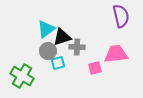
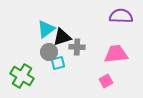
purple semicircle: rotated 75 degrees counterclockwise
gray circle: moved 1 px right, 1 px down
pink square: moved 11 px right, 13 px down; rotated 16 degrees counterclockwise
